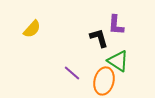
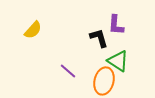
yellow semicircle: moved 1 px right, 1 px down
purple line: moved 4 px left, 2 px up
